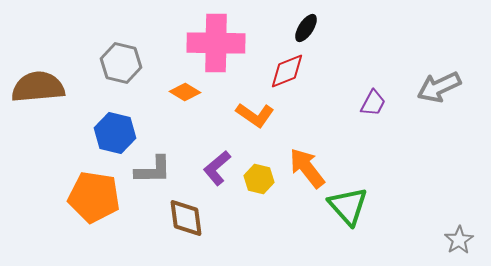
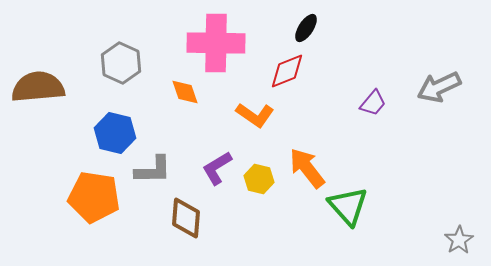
gray hexagon: rotated 12 degrees clockwise
orange diamond: rotated 40 degrees clockwise
purple trapezoid: rotated 12 degrees clockwise
purple L-shape: rotated 9 degrees clockwise
brown diamond: rotated 12 degrees clockwise
